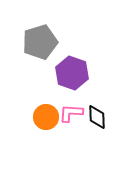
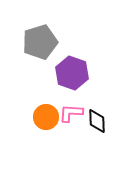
black diamond: moved 4 px down
